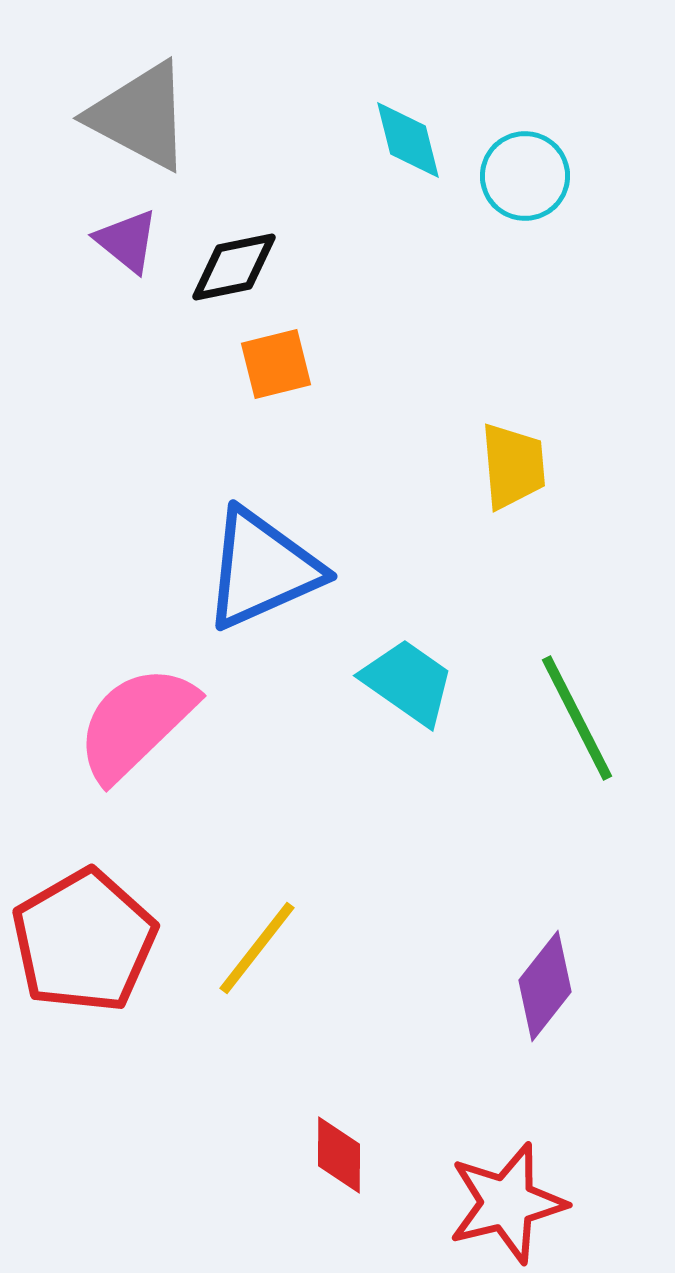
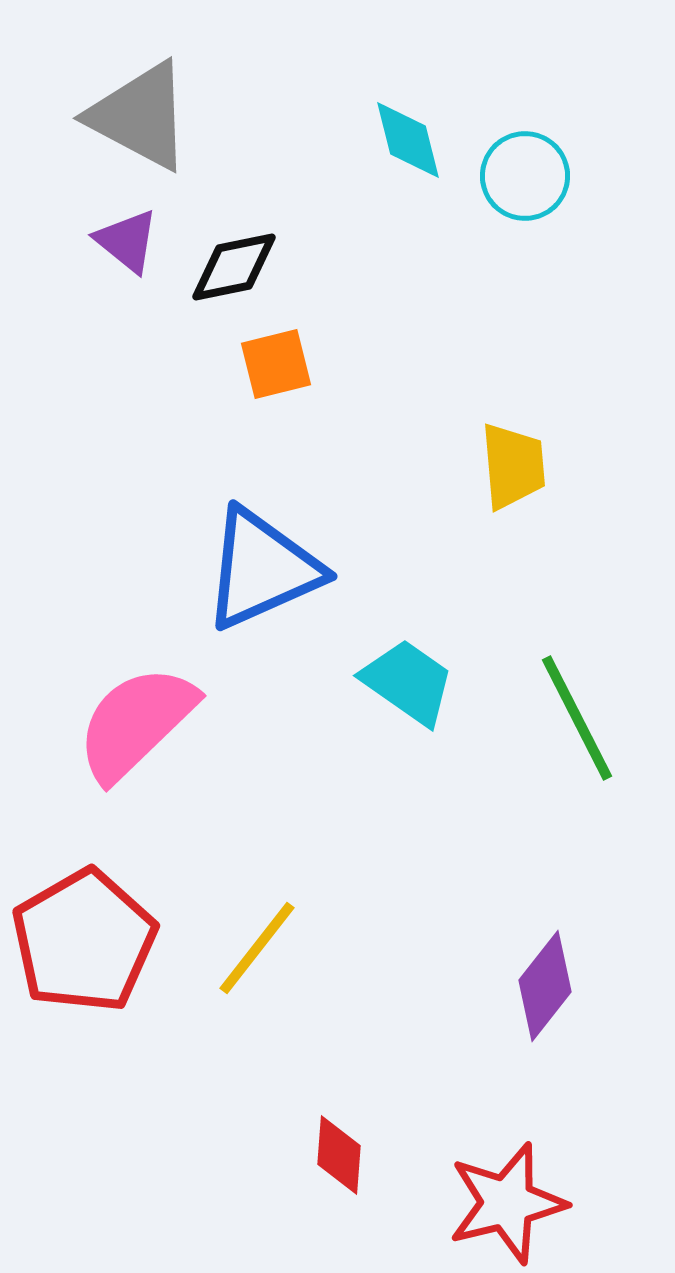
red diamond: rotated 4 degrees clockwise
